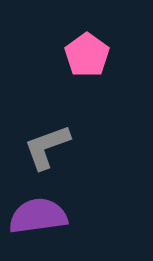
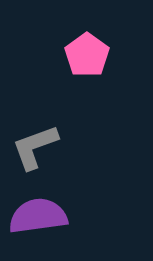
gray L-shape: moved 12 px left
